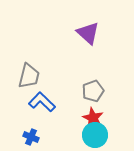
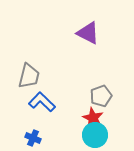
purple triangle: rotated 15 degrees counterclockwise
gray pentagon: moved 8 px right, 5 px down
blue cross: moved 2 px right, 1 px down
